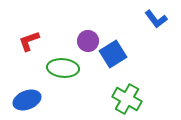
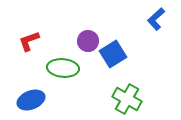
blue L-shape: rotated 85 degrees clockwise
blue ellipse: moved 4 px right
